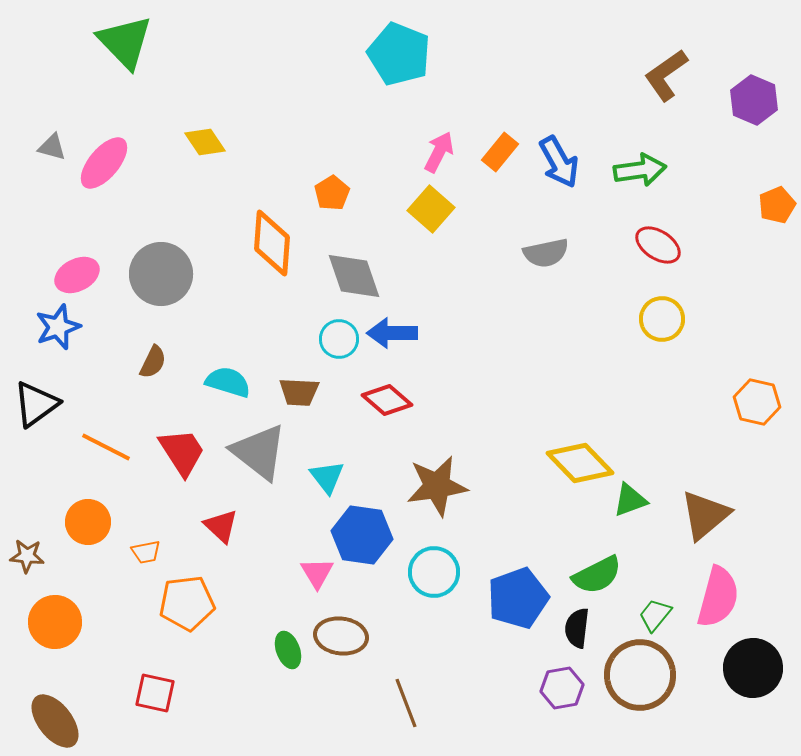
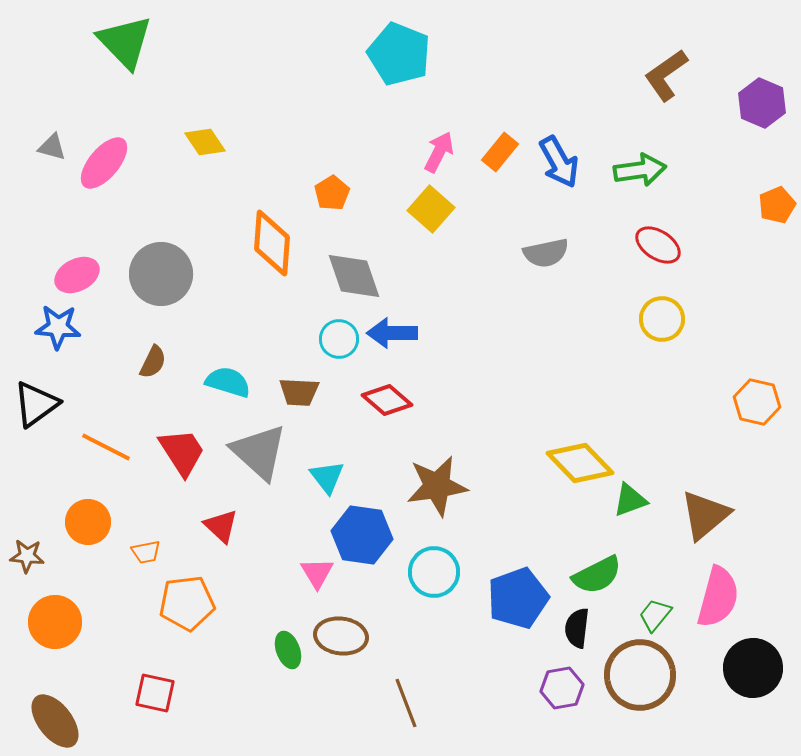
purple hexagon at (754, 100): moved 8 px right, 3 px down
blue star at (58, 327): rotated 24 degrees clockwise
gray triangle at (259, 452): rotated 4 degrees clockwise
